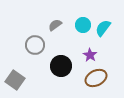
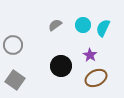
cyan semicircle: rotated 12 degrees counterclockwise
gray circle: moved 22 px left
